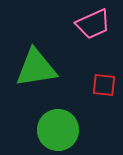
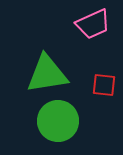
green triangle: moved 11 px right, 6 px down
green circle: moved 9 px up
